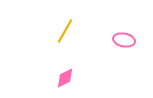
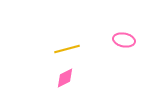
yellow line: moved 2 px right, 18 px down; rotated 45 degrees clockwise
